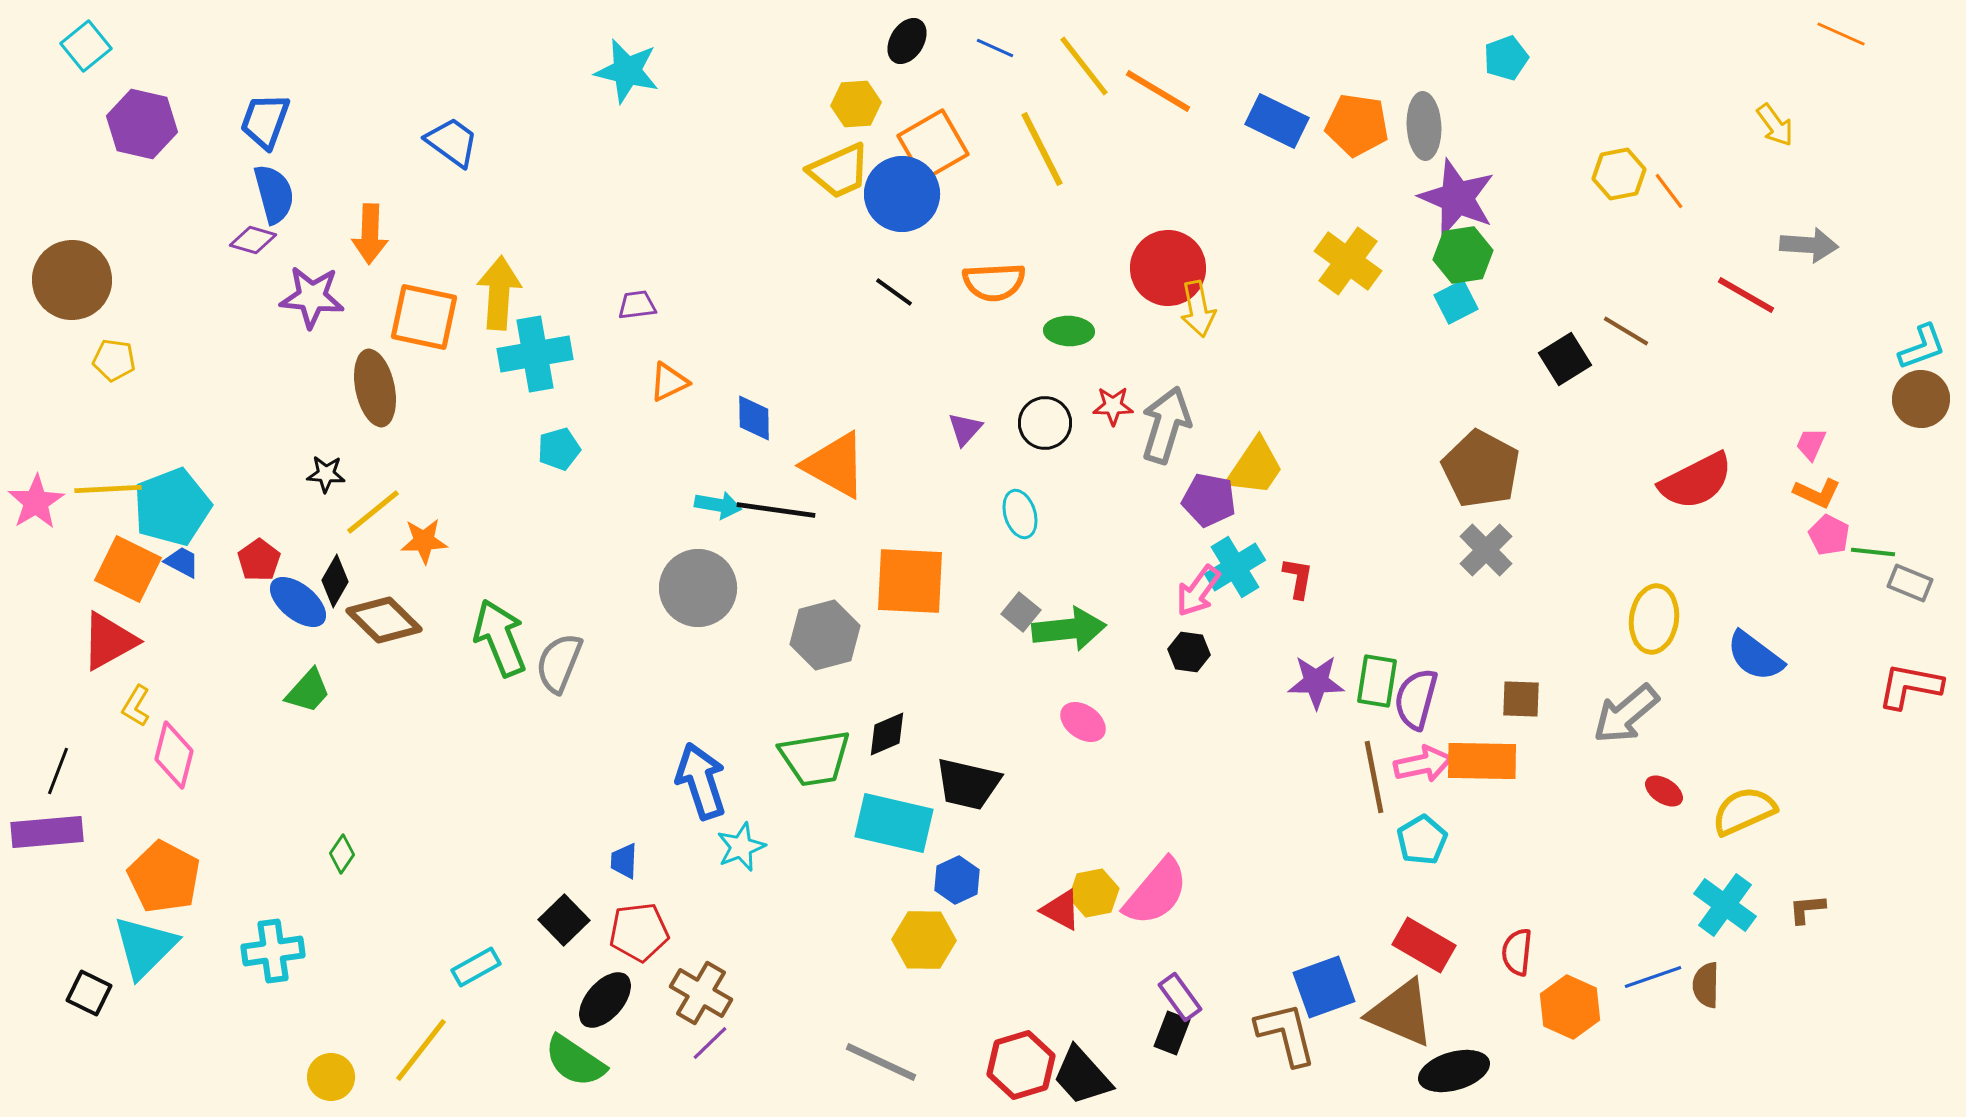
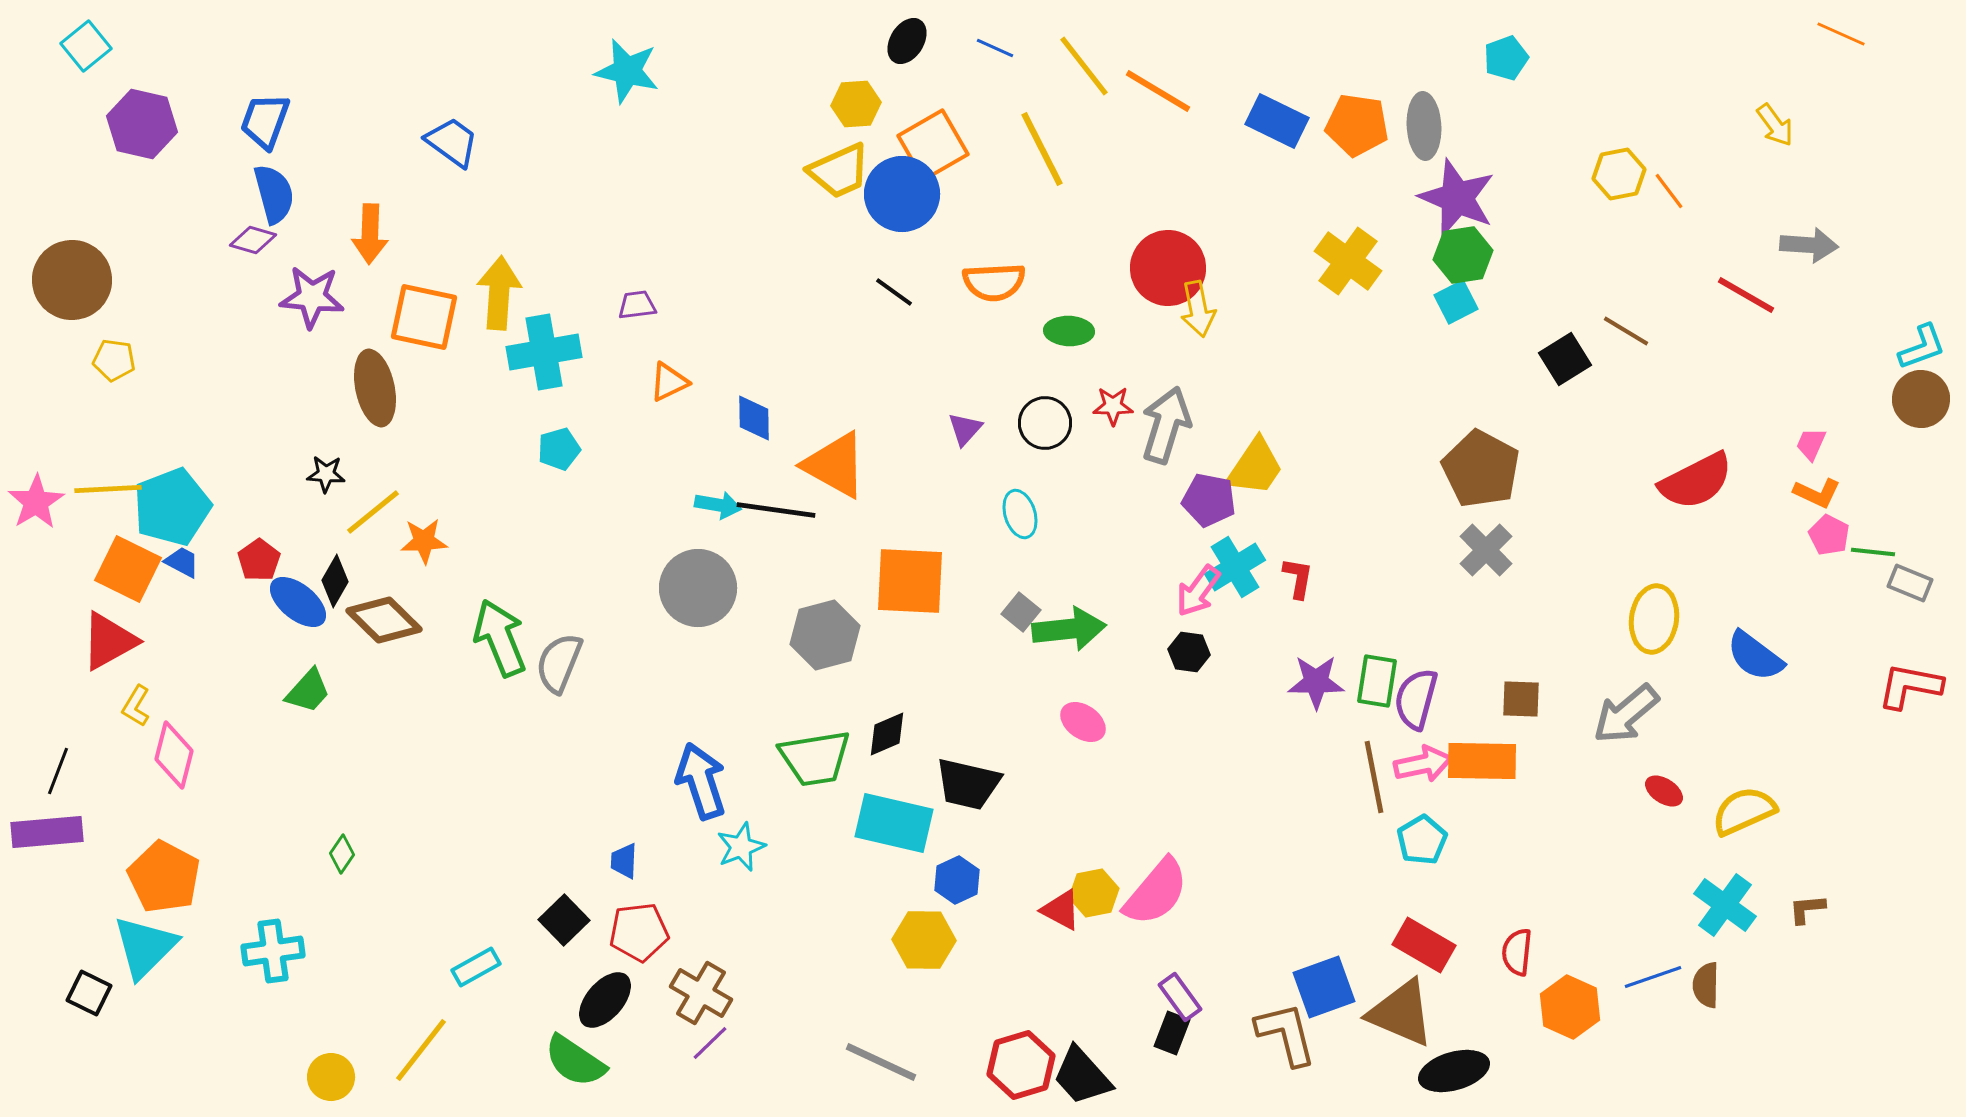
cyan cross at (535, 354): moved 9 px right, 2 px up
